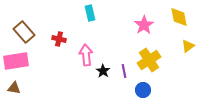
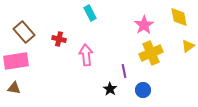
cyan rectangle: rotated 14 degrees counterclockwise
yellow cross: moved 2 px right, 7 px up; rotated 10 degrees clockwise
black star: moved 7 px right, 18 px down
